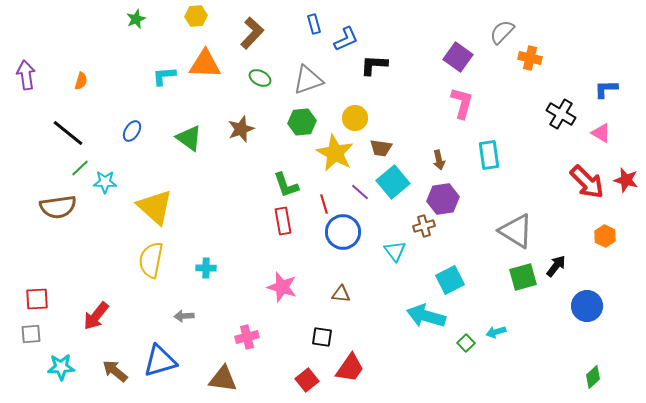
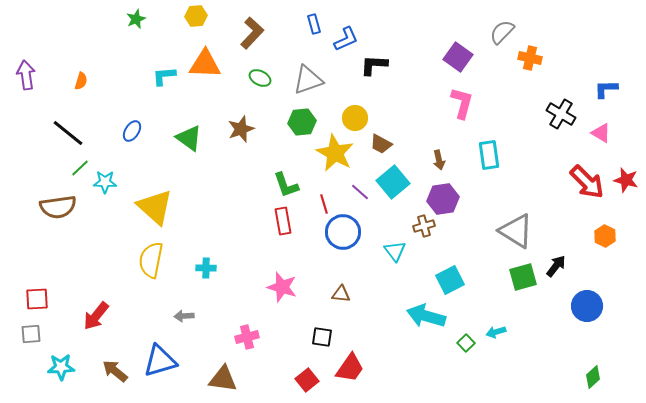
brown trapezoid at (381, 148): moved 4 px up; rotated 20 degrees clockwise
